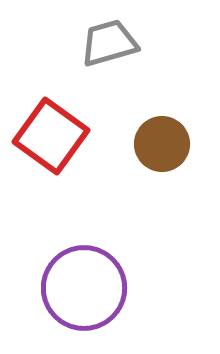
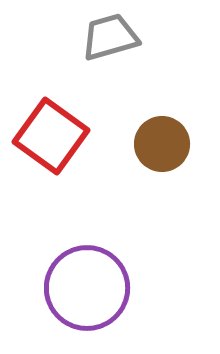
gray trapezoid: moved 1 px right, 6 px up
purple circle: moved 3 px right
